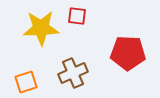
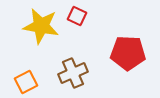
red square: rotated 18 degrees clockwise
yellow star: moved 2 px up; rotated 12 degrees clockwise
orange square: rotated 10 degrees counterclockwise
